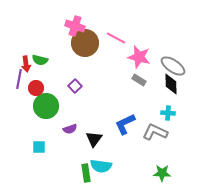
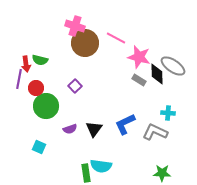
black diamond: moved 14 px left, 10 px up
black triangle: moved 10 px up
cyan square: rotated 24 degrees clockwise
